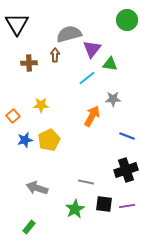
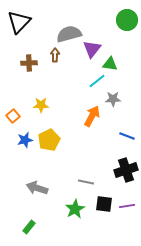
black triangle: moved 2 px right, 2 px up; rotated 15 degrees clockwise
cyan line: moved 10 px right, 3 px down
